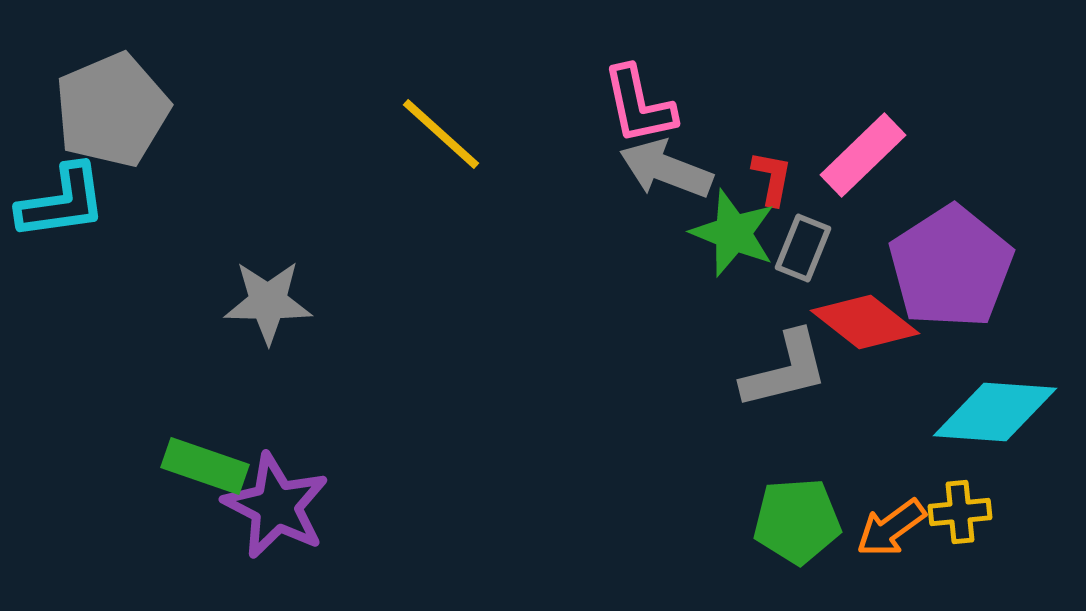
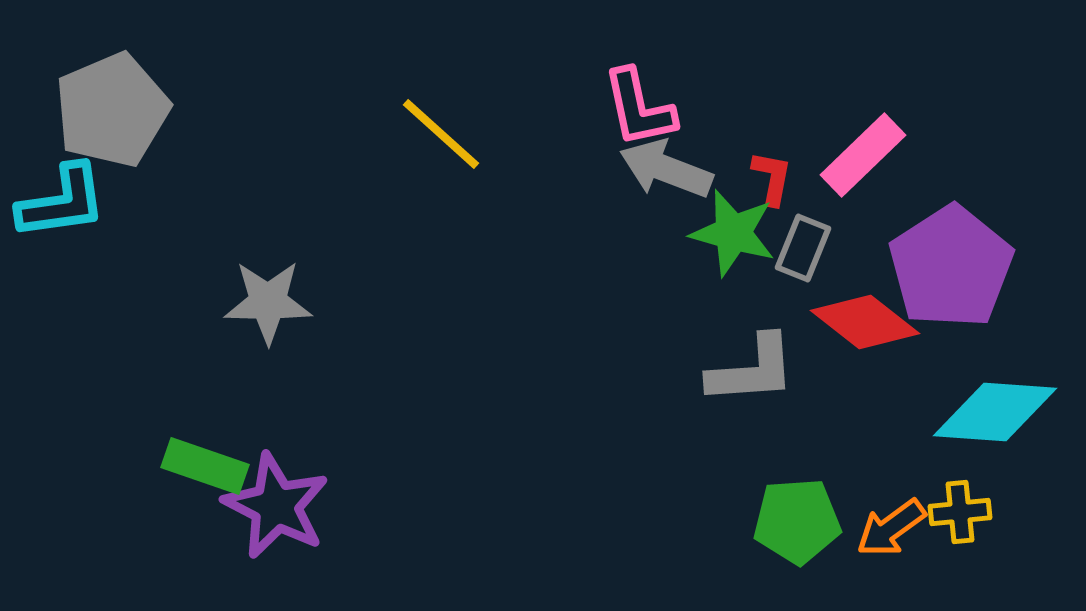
pink L-shape: moved 3 px down
green star: rotated 6 degrees counterclockwise
gray L-shape: moved 33 px left; rotated 10 degrees clockwise
